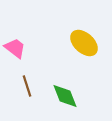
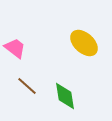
brown line: rotated 30 degrees counterclockwise
green diamond: rotated 12 degrees clockwise
